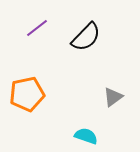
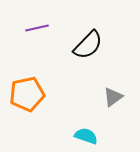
purple line: rotated 25 degrees clockwise
black semicircle: moved 2 px right, 8 px down
